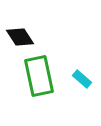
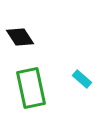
green rectangle: moved 8 px left, 12 px down
